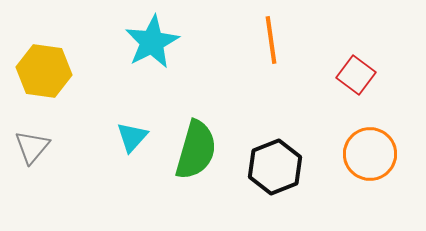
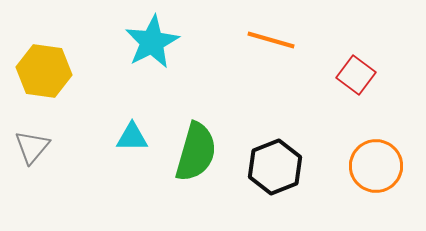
orange line: rotated 66 degrees counterclockwise
cyan triangle: rotated 48 degrees clockwise
green semicircle: moved 2 px down
orange circle: moved 6 px right, 12 px down
